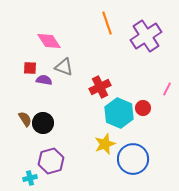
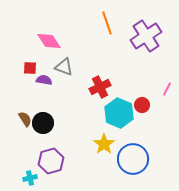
red circle: moved 1 px left, 3 px up
yellow star: moved 1 px left; rotated 15 degrees counterclockwise
